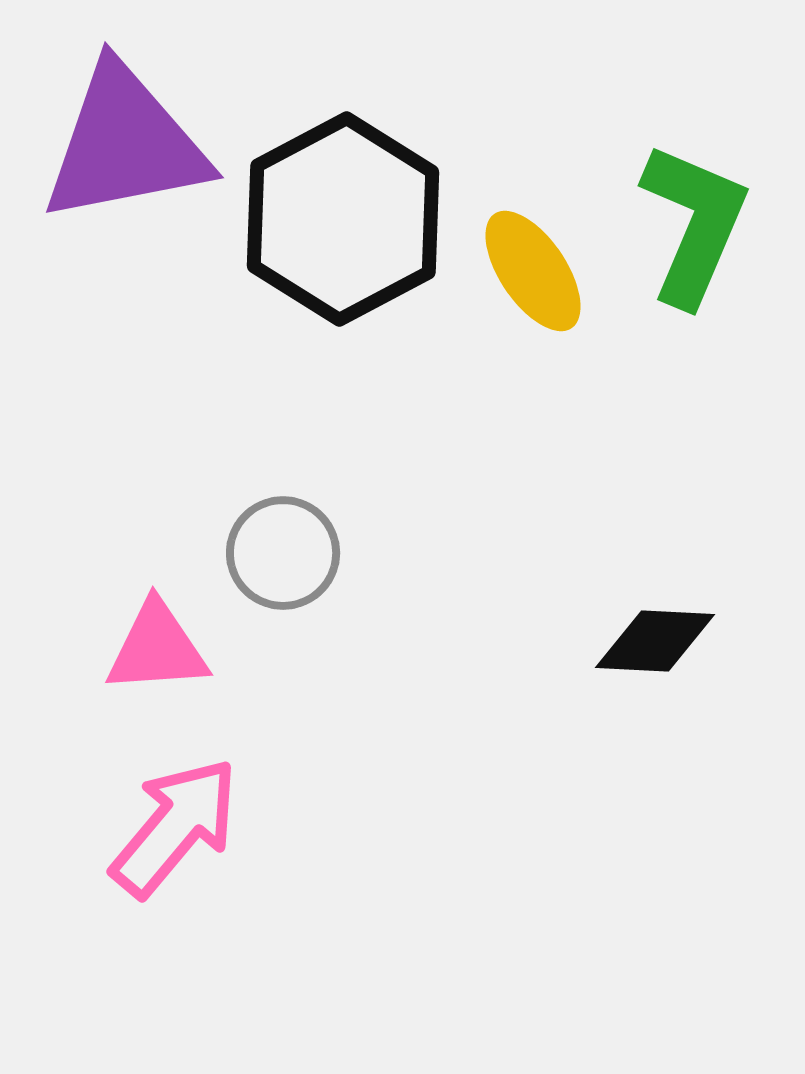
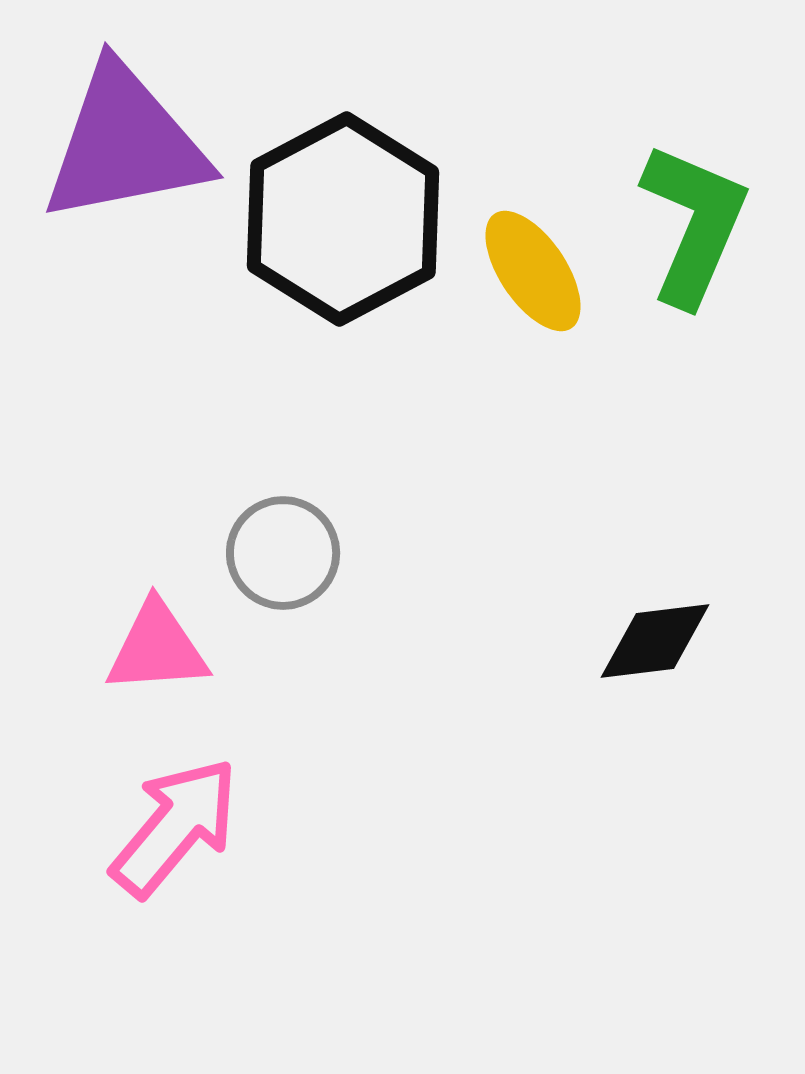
black diamond: rotated 10 degrees counterclockwise
